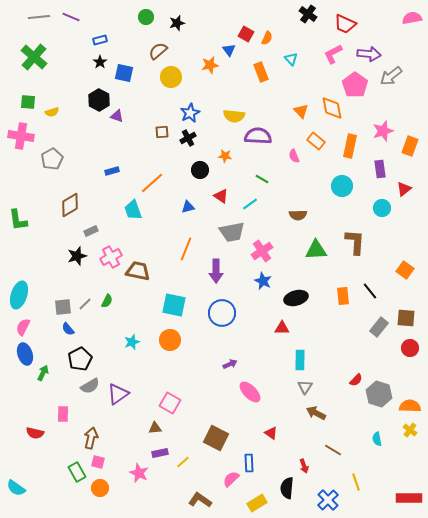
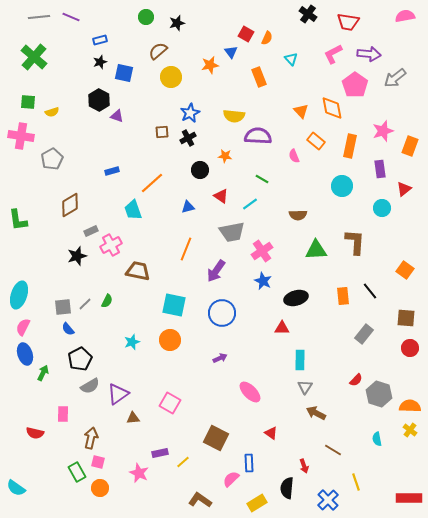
pink semicircle at (412, 18): moved 7 px left, 2 px up
red trapezoid at (345, 24): moved 3 px right, 2 px up; rotated 15 degrees counterclockwise
blue triangle at (229, 50): moved 2 px right, 2 px down
black star at (100, 62): rotated 16 degrees clockwise
orange rectangle at (261, 72): moved 2 px left, 5 px down
gray arrow at (391, 76): moved 4 px right, 2 px down
pink cross at (111, 257): moved 12 px up
purple arrow at (216, 271): rotated 35 degrees clockwise
gray rectangle at (379, 327): moved 15 px left, 7 px down
purple arrow at (230, 364): moved 10 px left, 6 px up
brown triangle at (155, 428): moved 22 px left, 10 px up
